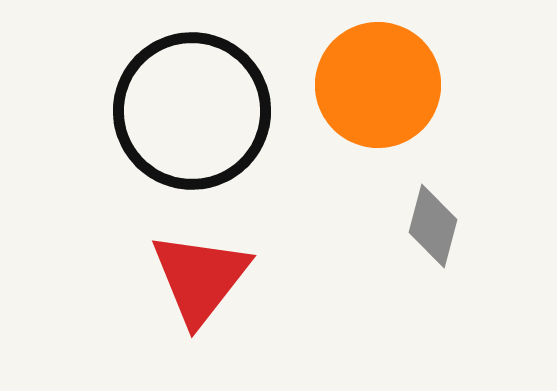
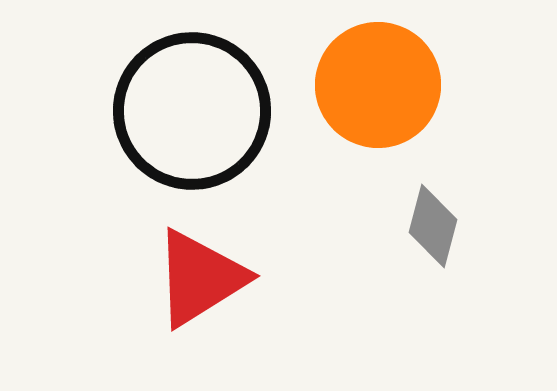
red triangle: rotated 20 degrees clockwise
